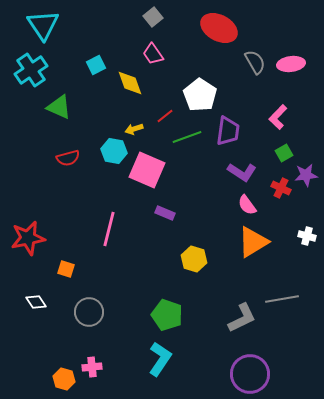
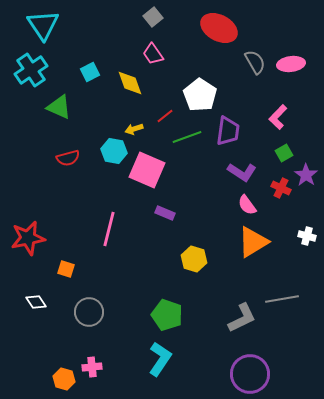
cyan square: moved 6 px left, 7 px down
purple star: rotated 30 degrees counterclockwise
